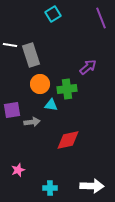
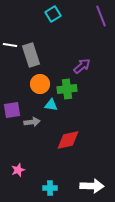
purple line: moved 2 px up
purple arrow: moved 6 px left, 1 px up
